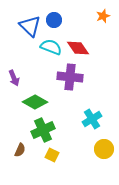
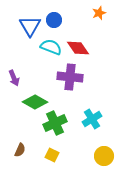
orange star: moved 4 px left, 3 px up
blue triangle: rotated 15 degrees clockwise
green cross: moved 12 px right, 7 px up
yellow circle: moved 7 px down
